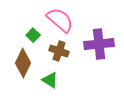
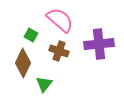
green square: moved 2 px left; rotated 16 degrees counterclockwise
green triangle: moved 6 px left, 4 px down; rotated 36 degrees clockwise
